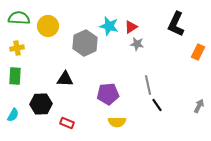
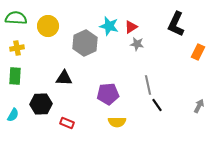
green semicircle: moved 3 px left
black triangle: moved 1 px left, 1 px up
